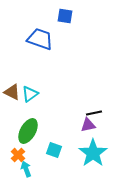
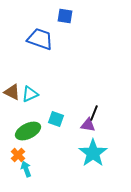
cyan triangle: rotated 12 degrees clockwise
black line: rotated 56 degrees counterclockwise
purple triangle: rotated 21 degrees clockwise
green ellipse: rotated 35 degrees clockwise
cyan square: moved 2 px right, 31 px up
